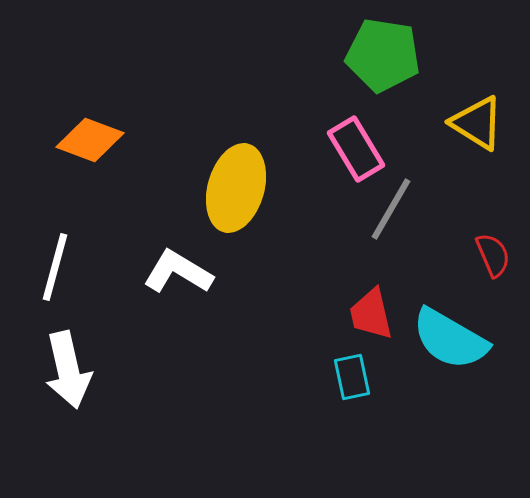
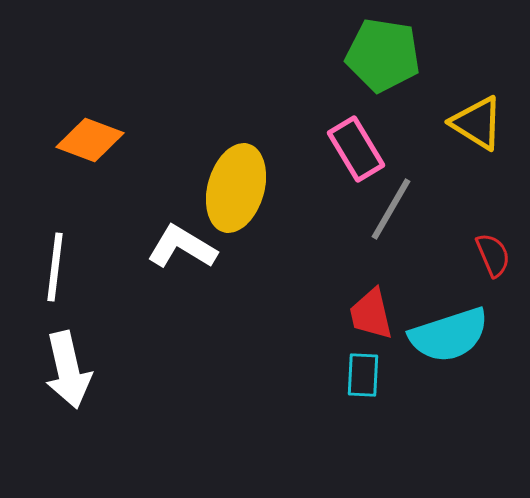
white line: rotated 8 degrees counterclockwise
white L-shape: moved 4 px right, 25 px up
cyan semicircle: moved 1 px left, 4 px up; rotated 48 degrees counterclockwise
cyan rectangle: moved 11 px right, 2 px up; rotated 15 degrees clockwise
